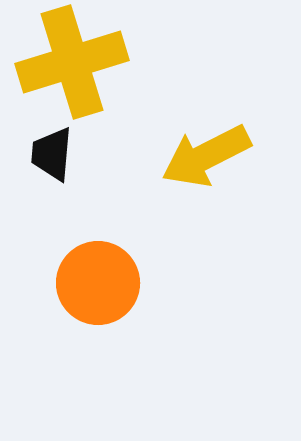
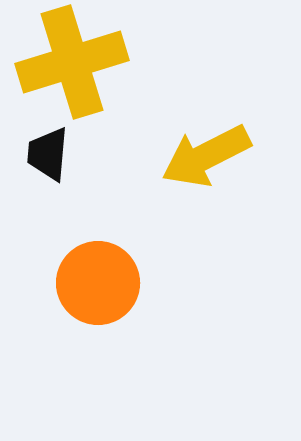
black trapezoid: moved 4 px left
